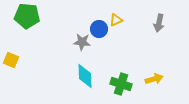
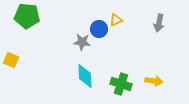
yellow arrow: moved 2 px down; rotated 24 degrees clockwise
